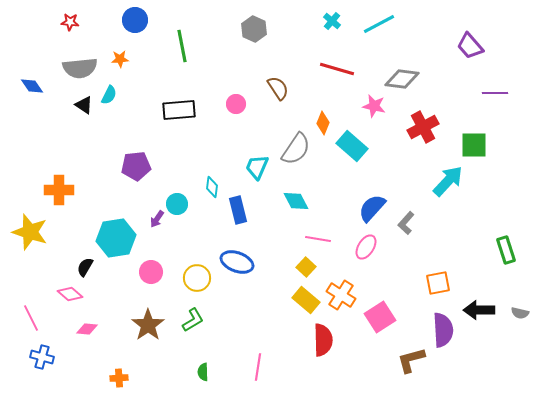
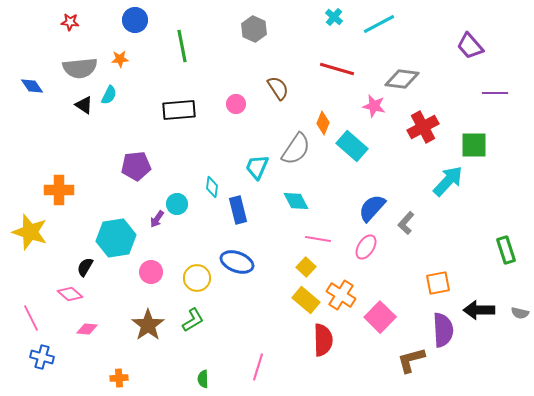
cyan cross at (332, 21): moved 2 px right, 4 px up
pink square at (380, 317): rotated 12 degrees counterclockwise
pink line at (258, 367): rotated 8 degrees clockwise
green semicircle at (203, 372): moved 7 px down
